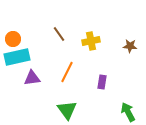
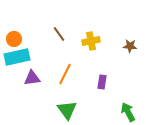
orange circle: moved 1 px right
orange line: moved 2 px left, 2 px down
